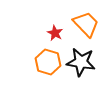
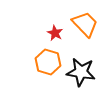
orange trapezoid: moved 1 px left
black star: moved 10 px down
